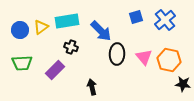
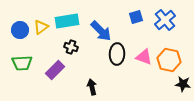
pink triangle: rotated 30 degrees counterclockwise
